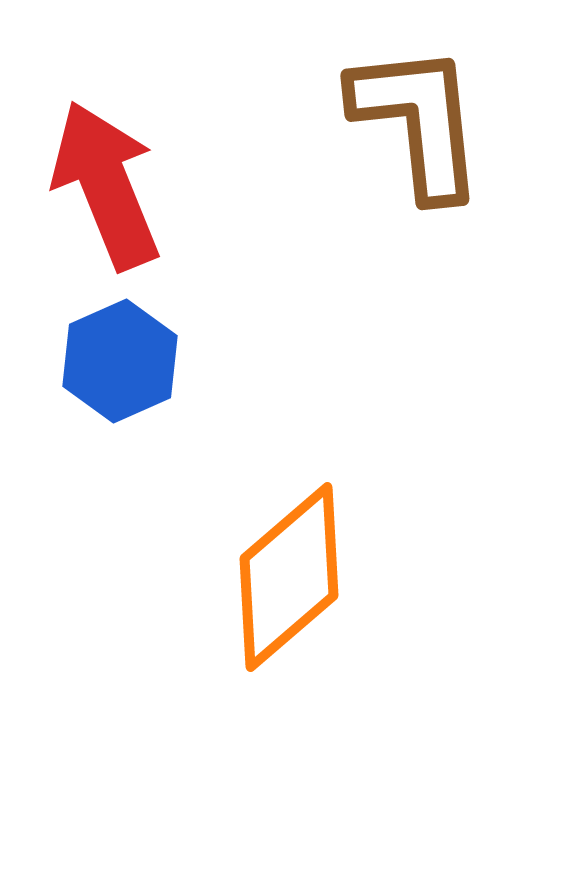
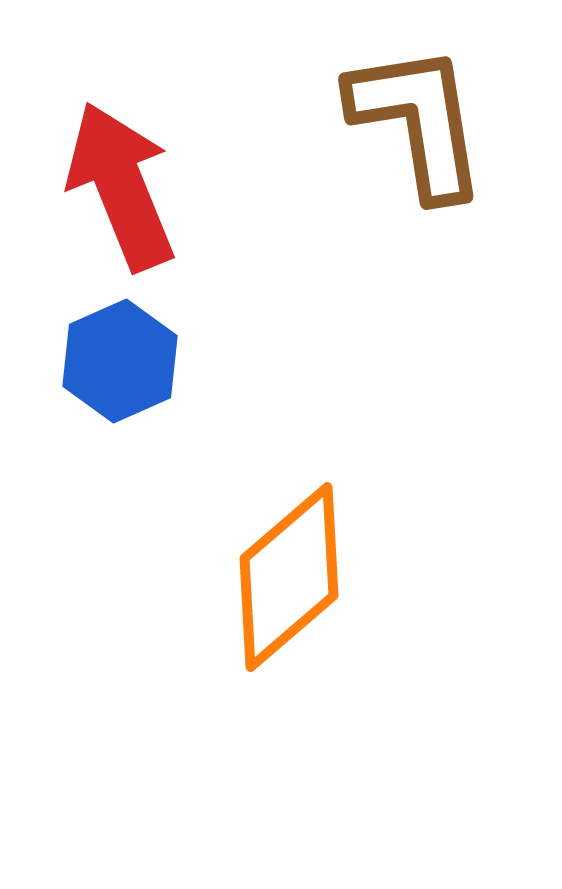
brown L-shape: rotated 3 degrees counterclockwise
red arrow: moved 15 px right, 1 px down
